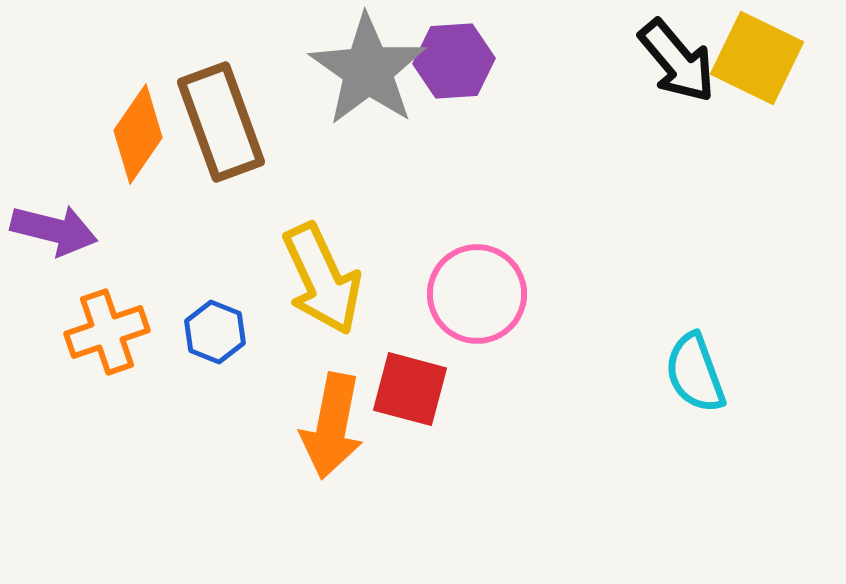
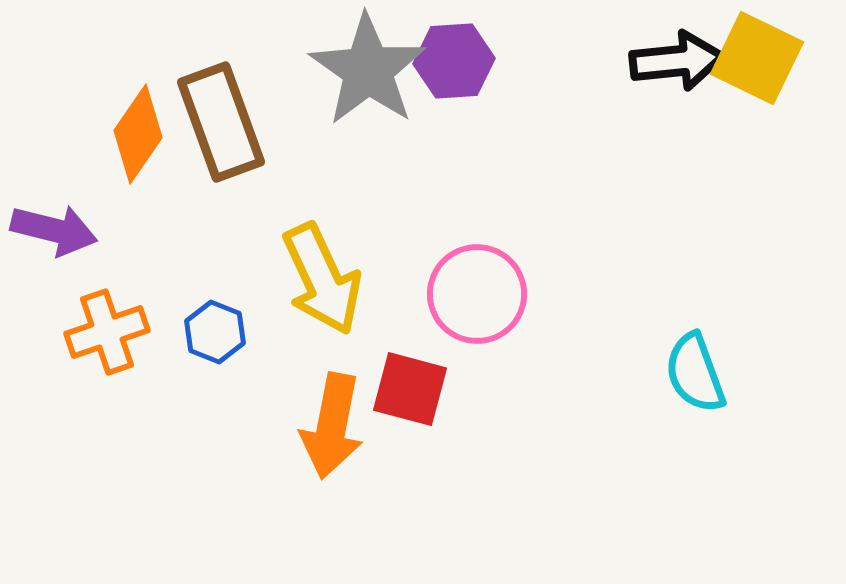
black arrow: rotated 56 degrees counterclockwise
